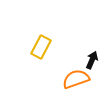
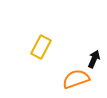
black arrow: moved 2 px right, 1 px up
